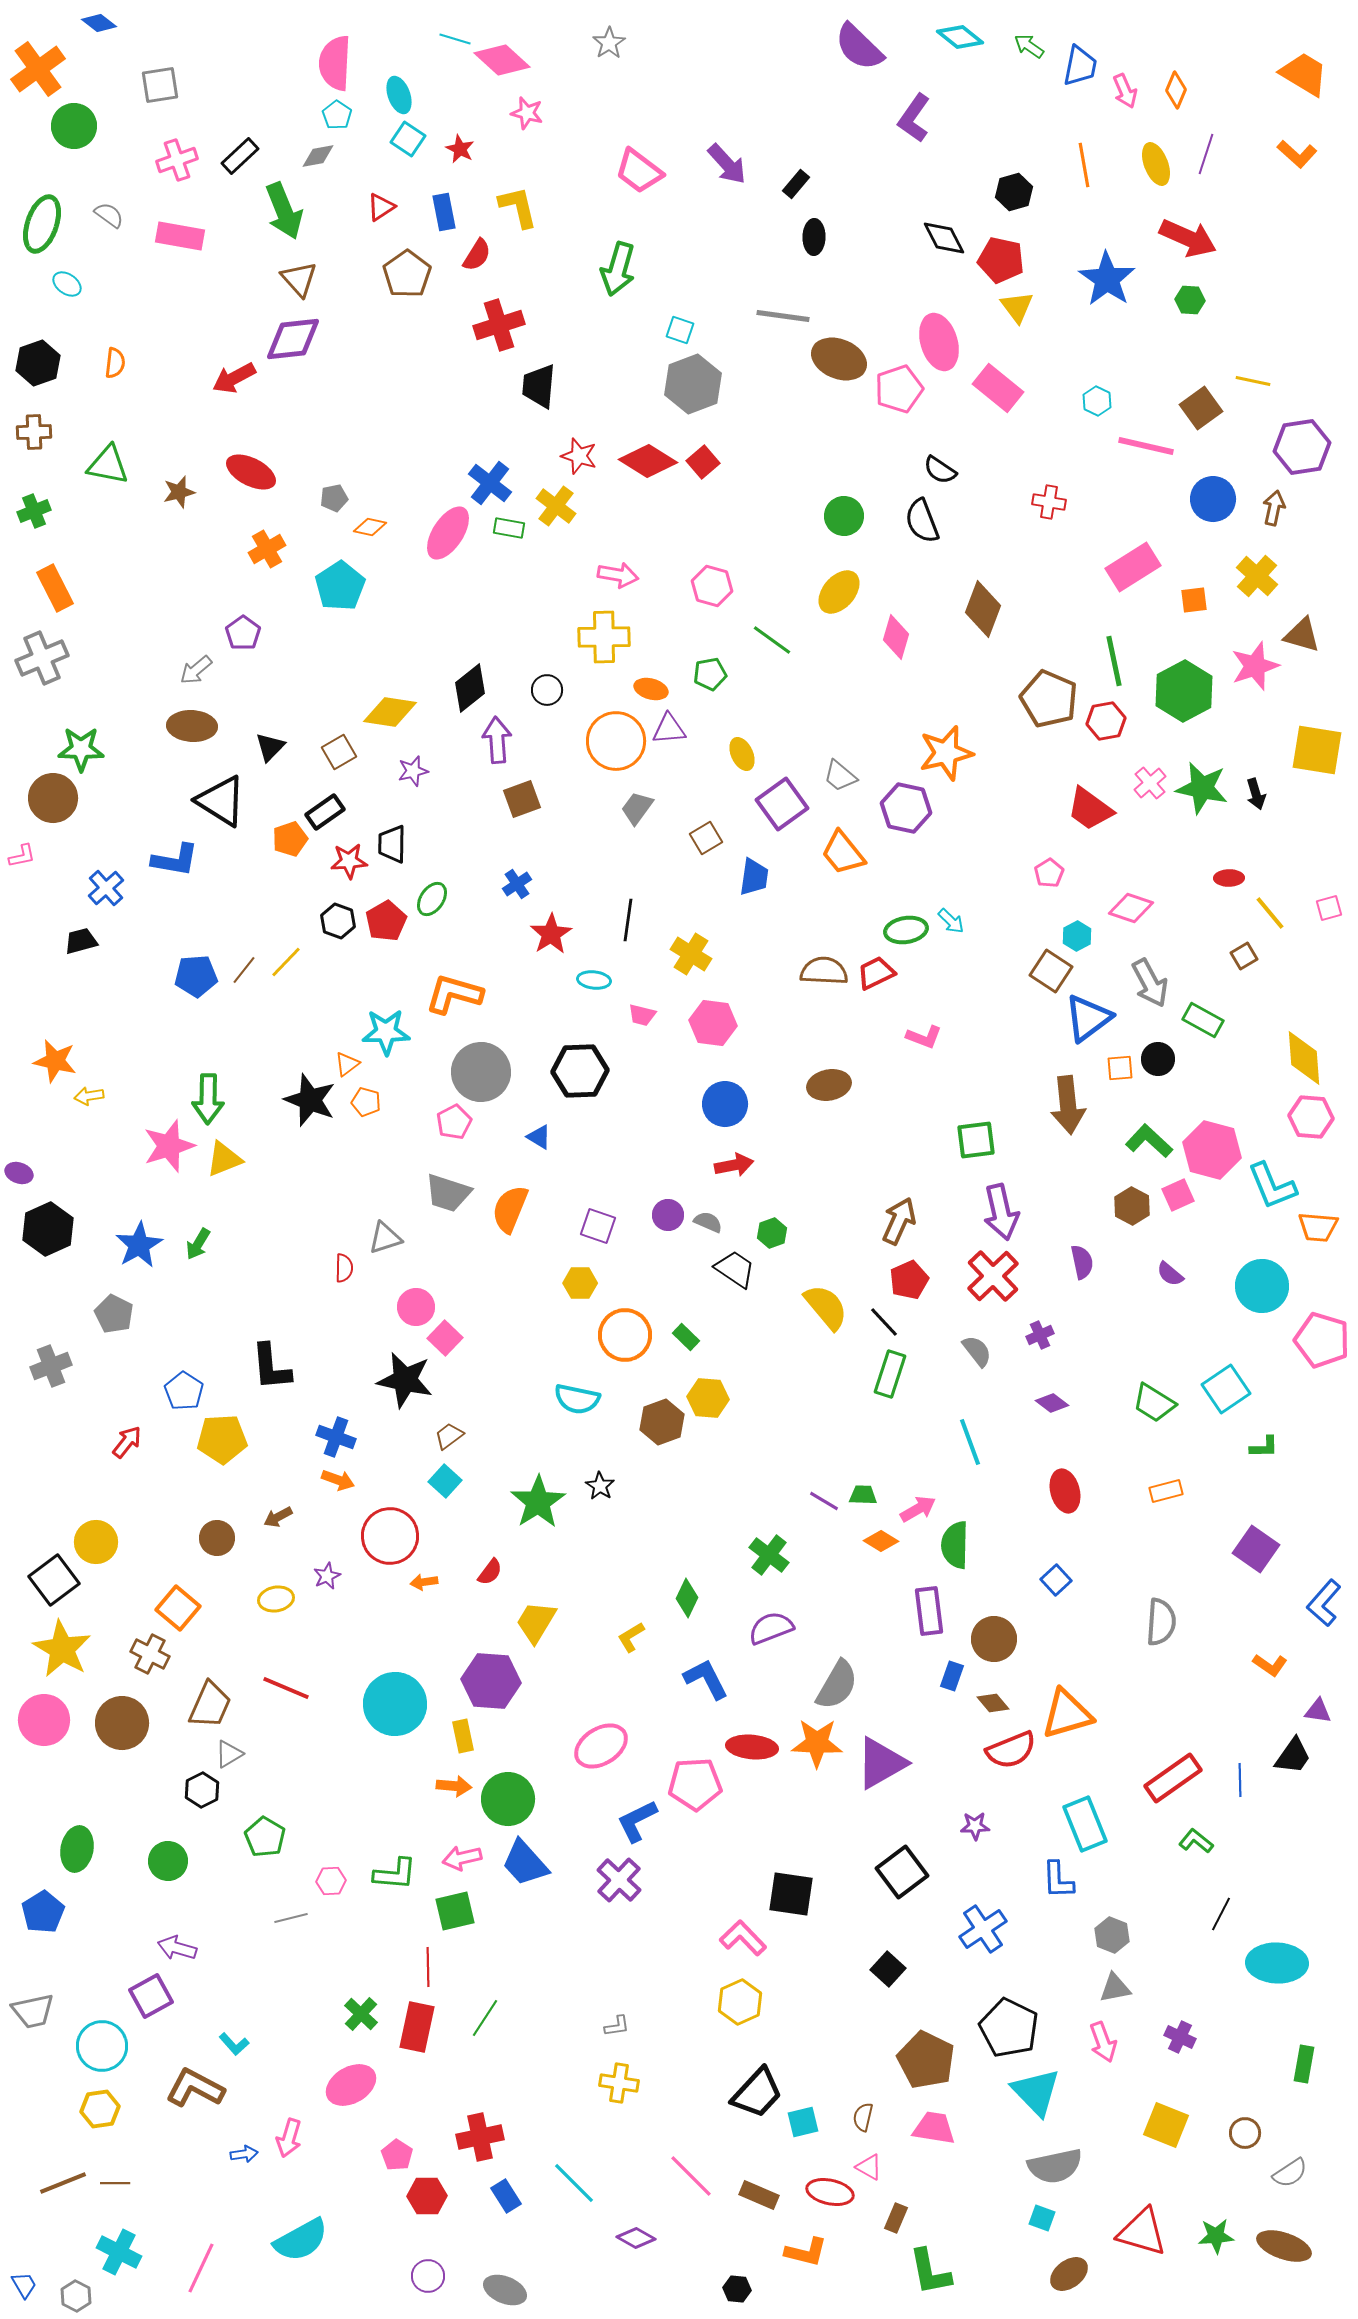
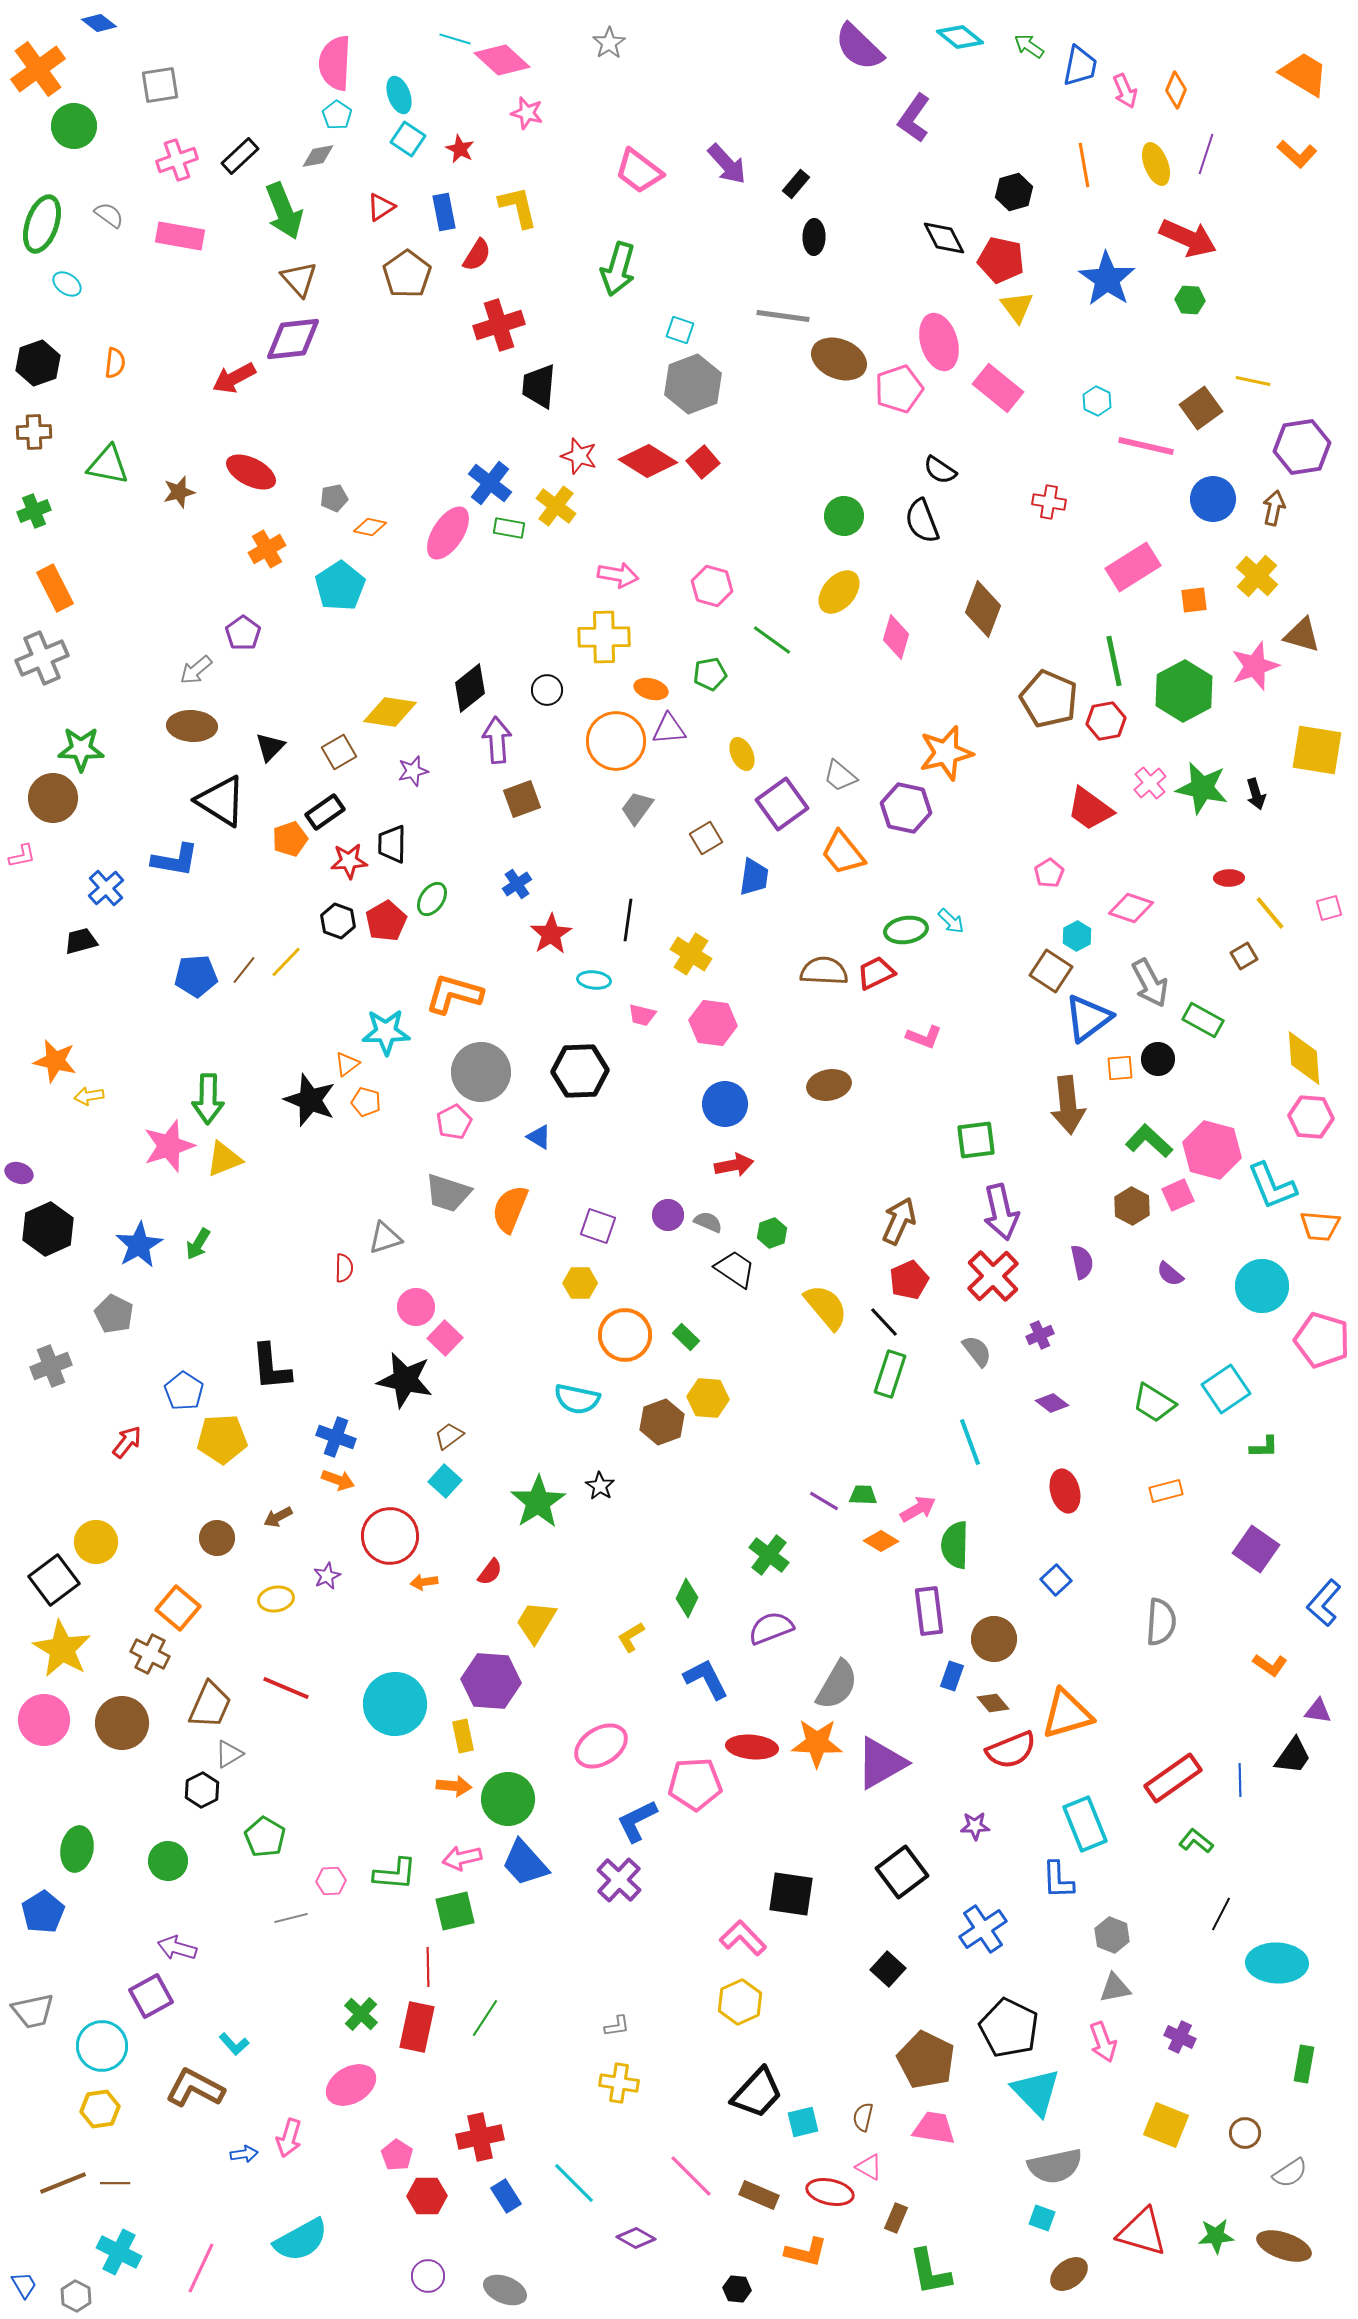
orange trapezoid at (1318, 1227): moved 2 px right, 1 px up
